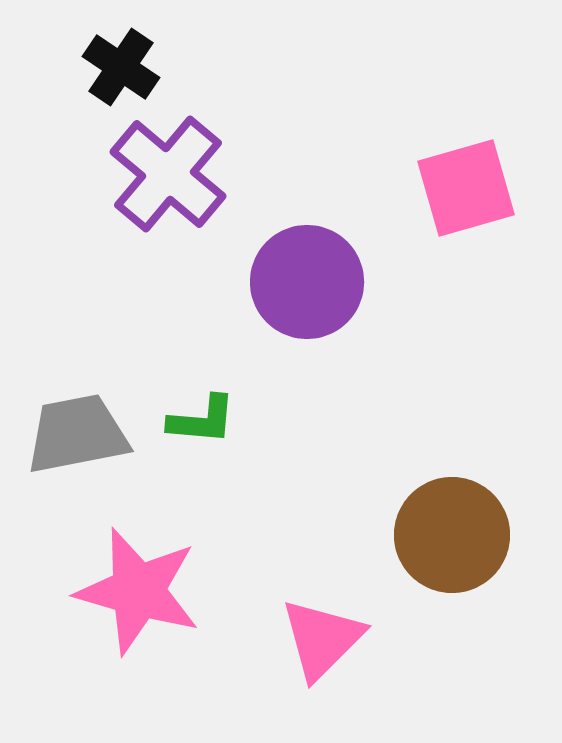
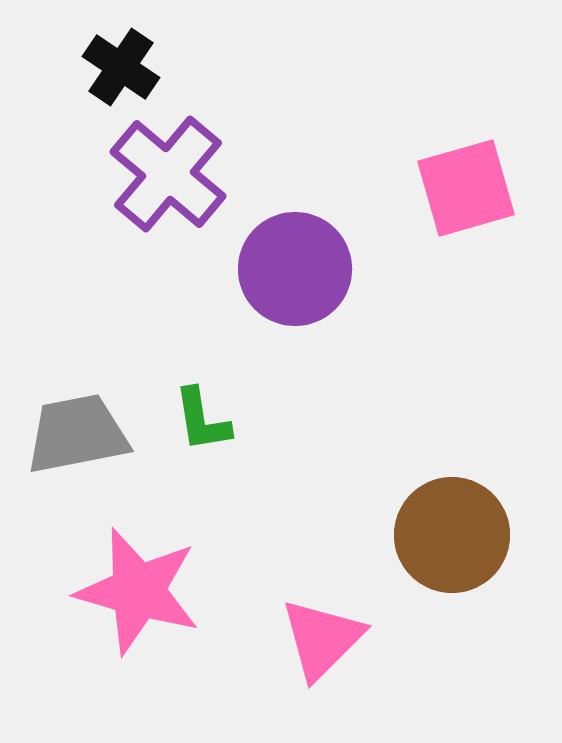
purple circle: moved 12 px left, 13 px up
green L-shape: rotated 76 degrees clockwise
